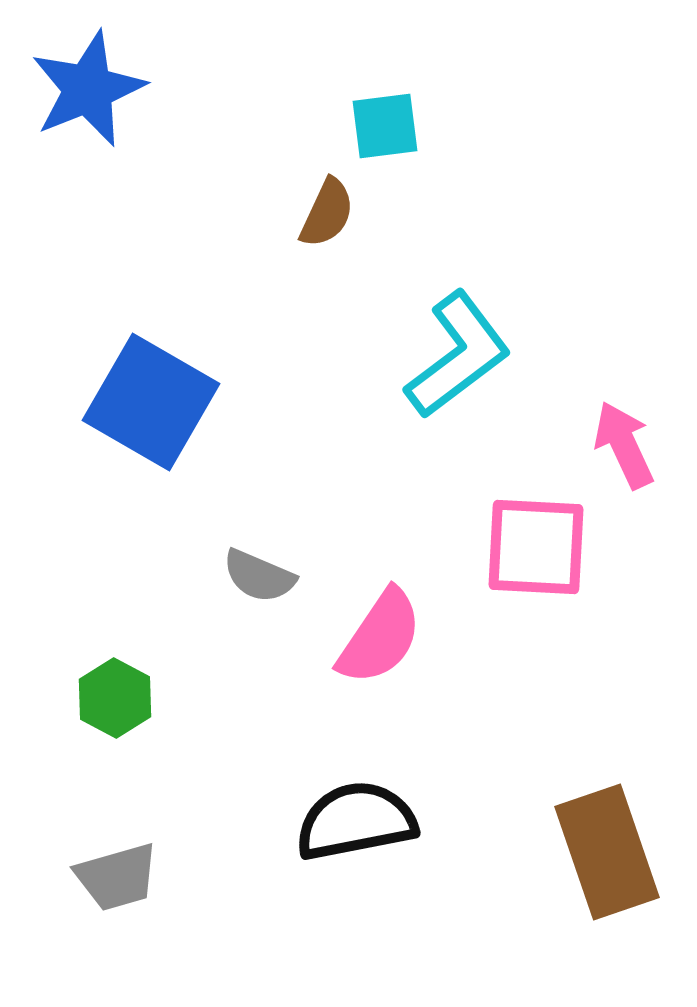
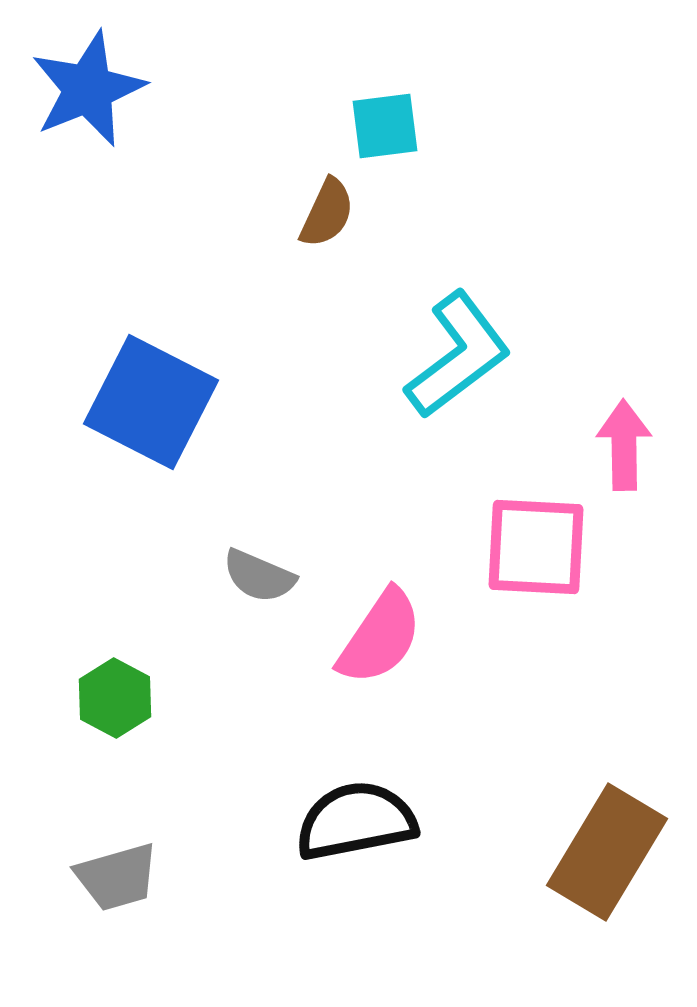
blue square: rotated 3 degrees counterclockwise
pink arrow: rotated 24 degrees clockwise
brown rectangle: rotated 50 degrees clockwise
